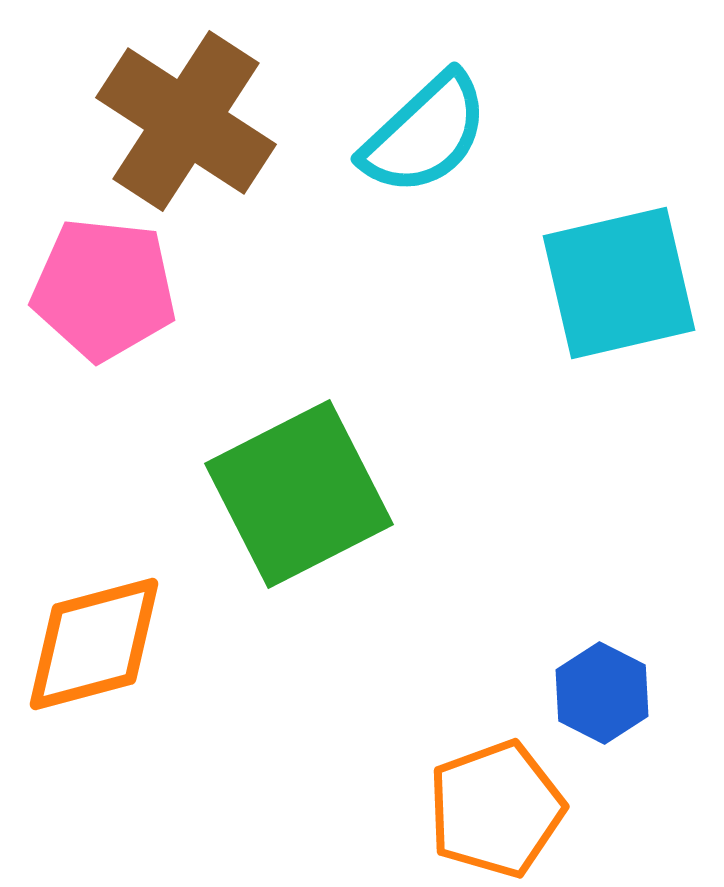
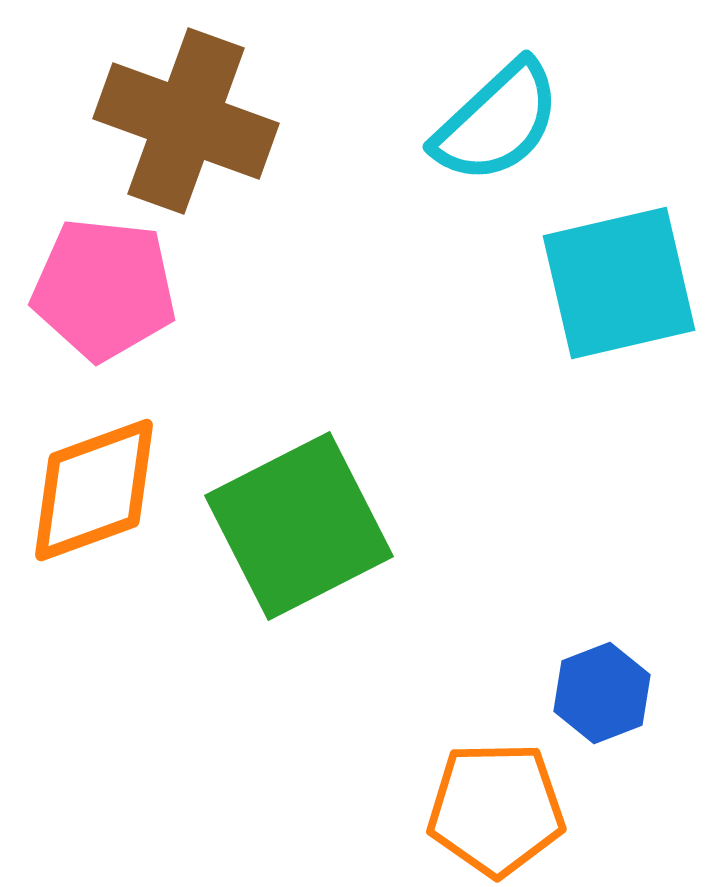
brown cross: rotated 13 degrees counterclockwise
cyan semicircle: moved 72 px right, 12 px up
green square: moved 32 px down
orange diamond: moved 154 px up; rotated 5 degrees counterclockwise
blue hexagon: rotated 12 degrees clockwise
orange pentagon: rotated 19 degrees clockwise
